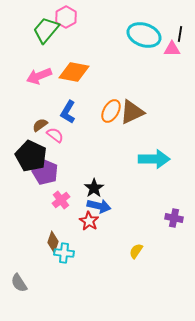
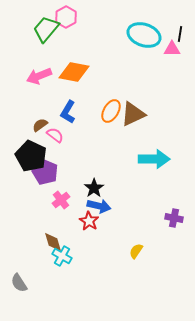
green trapezoid: moved 1 px up
brown triangle: moved 1 px right, 2 px down
brown diamond: rotated 35 degrees counterclockwise
cyan cross: moved 2 px left, 3 px down; rotated 24 degrees clockwise
